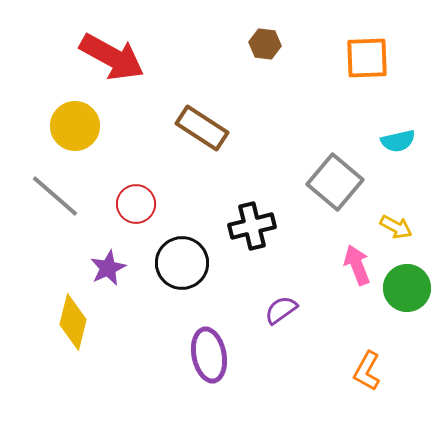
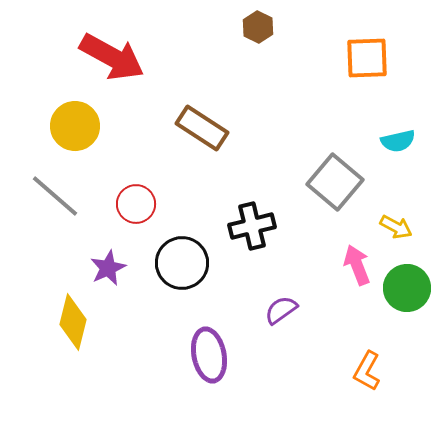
brown hexagon: moved 7 px left, 17 px up; rotated 20 degrees clockwise
